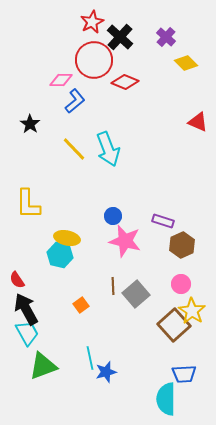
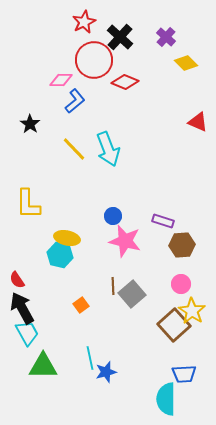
red star: moved 8 px left
brown hexagon: rotated 20 degrees clockwise
gray square: moved 4 px left
black arrow: moved 4 px left, 1 px up
green triangle: rotated 20 degrees clockwise
